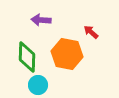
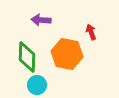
red arrow: rotated 28 degrees clockwise
cyan circle: moved 1 px left
